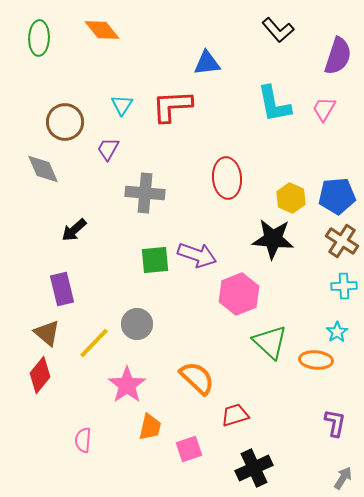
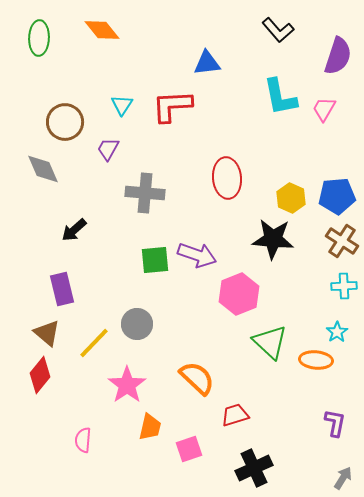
cyan L-shape: moved 6 px right, 7 px up
